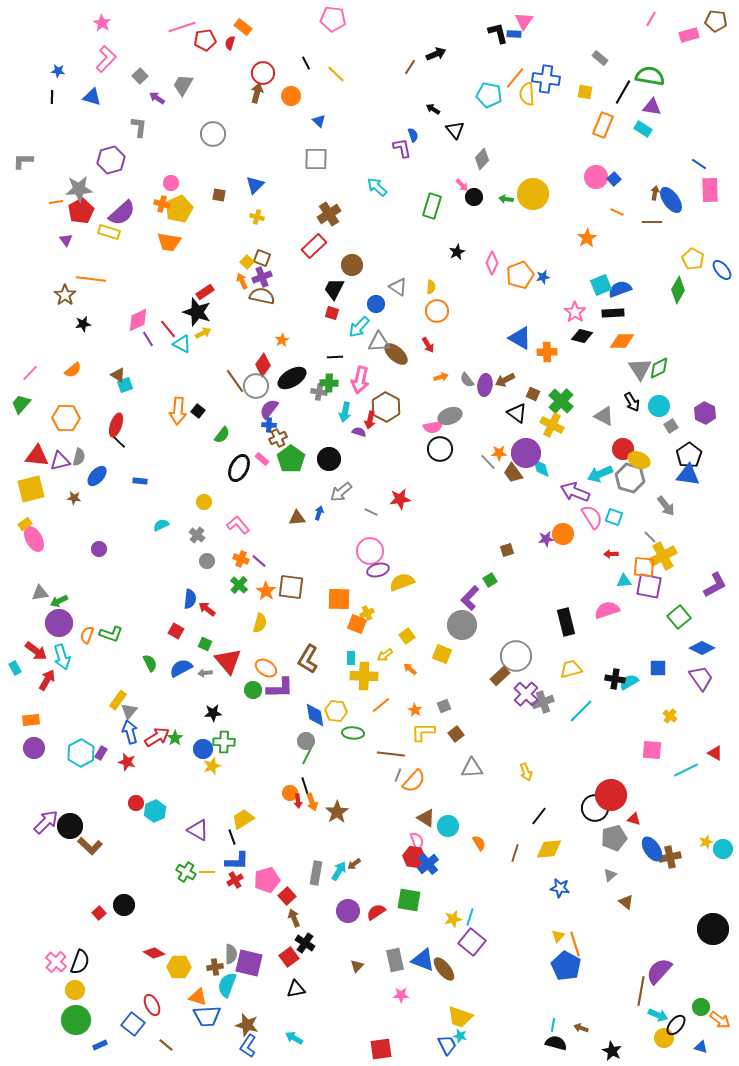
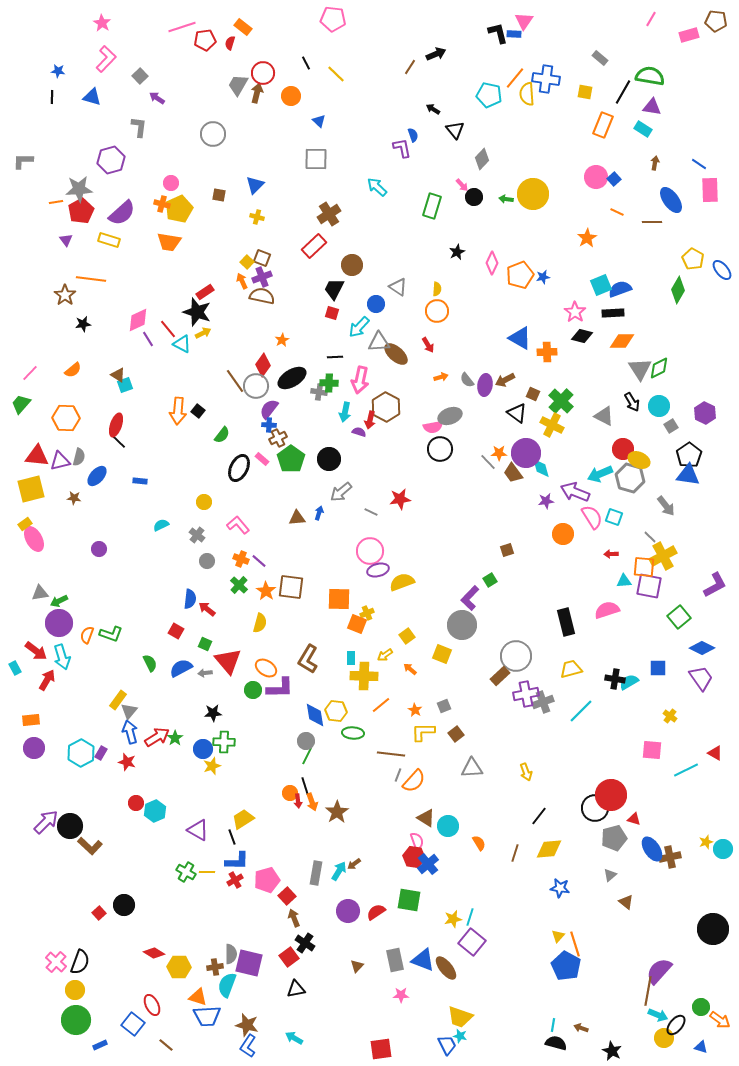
gray trapezoid at (183, 85): moved 55 px right
brown arrow at (655, 193): moved 30 px up
yellow rectangle at (109, 232): moved 8 px down
yellow semicircle at (431, 287): moved 6 px right, 2 px down
purple star at (546, 539): moved 38 px up
purple cross at (526, 694): rotated 35 degrees clockwise
brown ellipse at (444, 969): moved 2 px right, 1 px up
brown line at (641, 991): moved 7 px right
